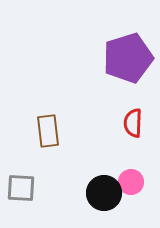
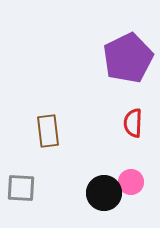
purple pentagon: rotated 9 degrees counterclockwise
